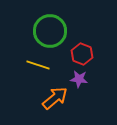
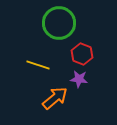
green circle: moved 9 px right, 8 px up
